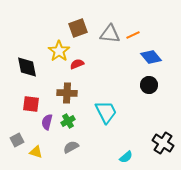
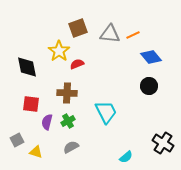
black circle: moved 1 px down
